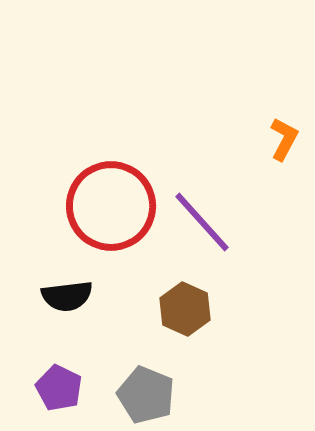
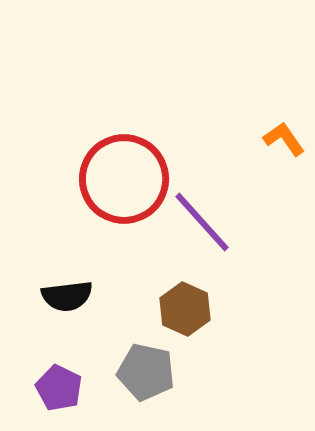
orange L-shape: rotated 63 degrees counterclockwise
red circle: moved 13 px right, 27 px up
gray pentagon: moved 23 px up; rotated 10 degrees counterclockwise
